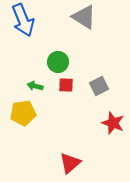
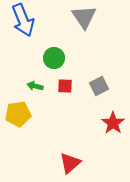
gray triangle: rotated 24 degrees clockwise
green circle: moved 4 px left, 4 px up
red square: moved 1 px left, 1 px down
yellow pentagon: moved 5 px left, 1 px down
red star: rotated 15 degrees clockwise
